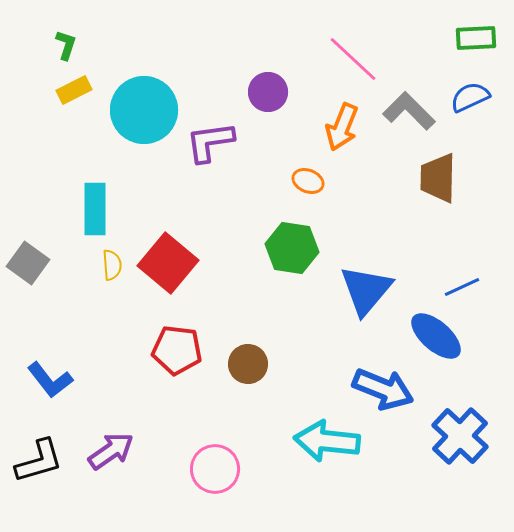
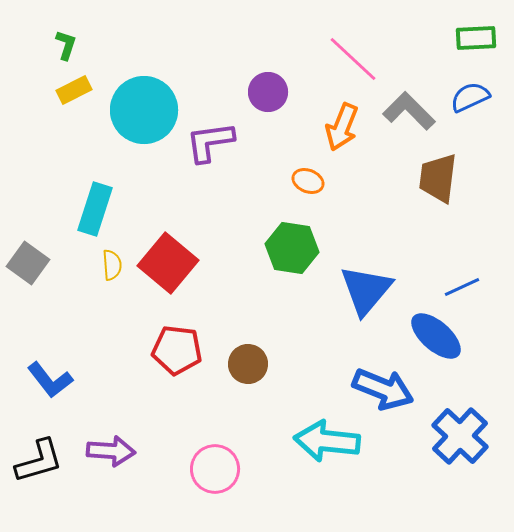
brown trapezoid: rotated 6 degrees clockwise
cyan rectangle: rotated 18 degrees clockwise
purple arrow: rotated 39 degrees clockwise
